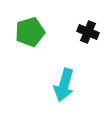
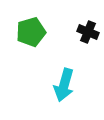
green pentagon: moved 1 px right
